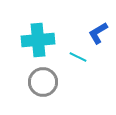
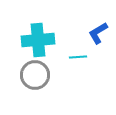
cyan line: rotated 30 degrees counterclockwise
gray circle: moved 8 px left, 7 px up
